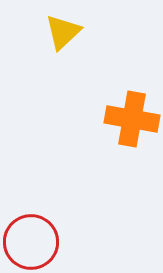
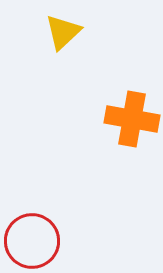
red circle: moved 1 px right, 1 px up
